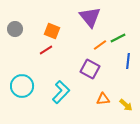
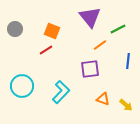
green line: moved 9 px up
purple square: rotated 36 degrees counterclockwise
orange triangle: rotated 24 degrees clockwise
